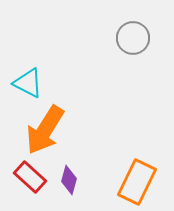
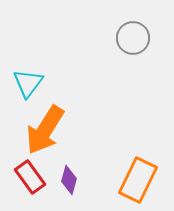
cyan triangle: rotated 40 degrees clockwise
red rectangle: rotated 12 degrees clockwise
orange rectangle: moved 1 px right, 2 px up
